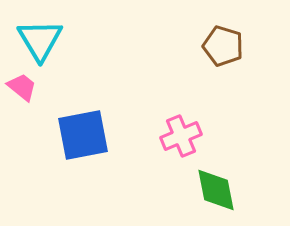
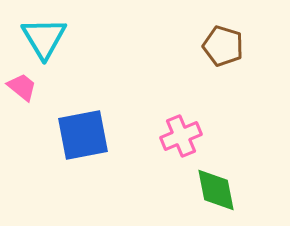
cyan triangle: moved 4 px right, 2 px up
